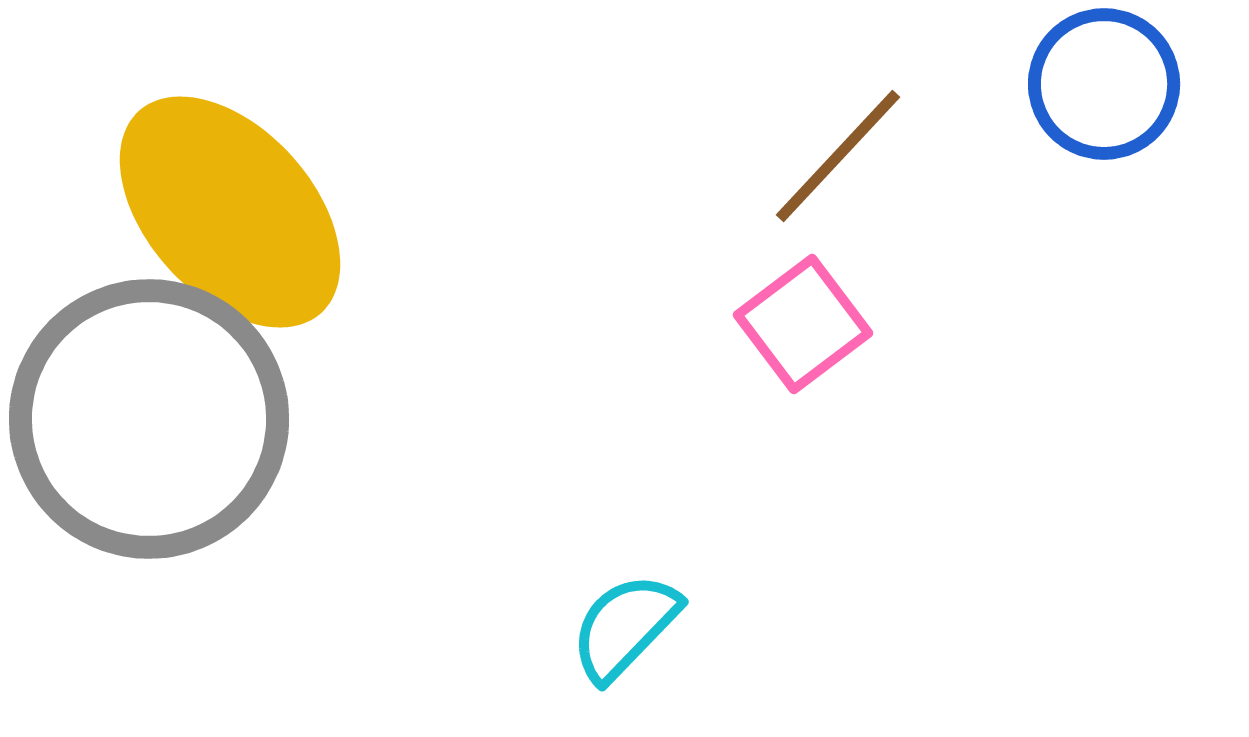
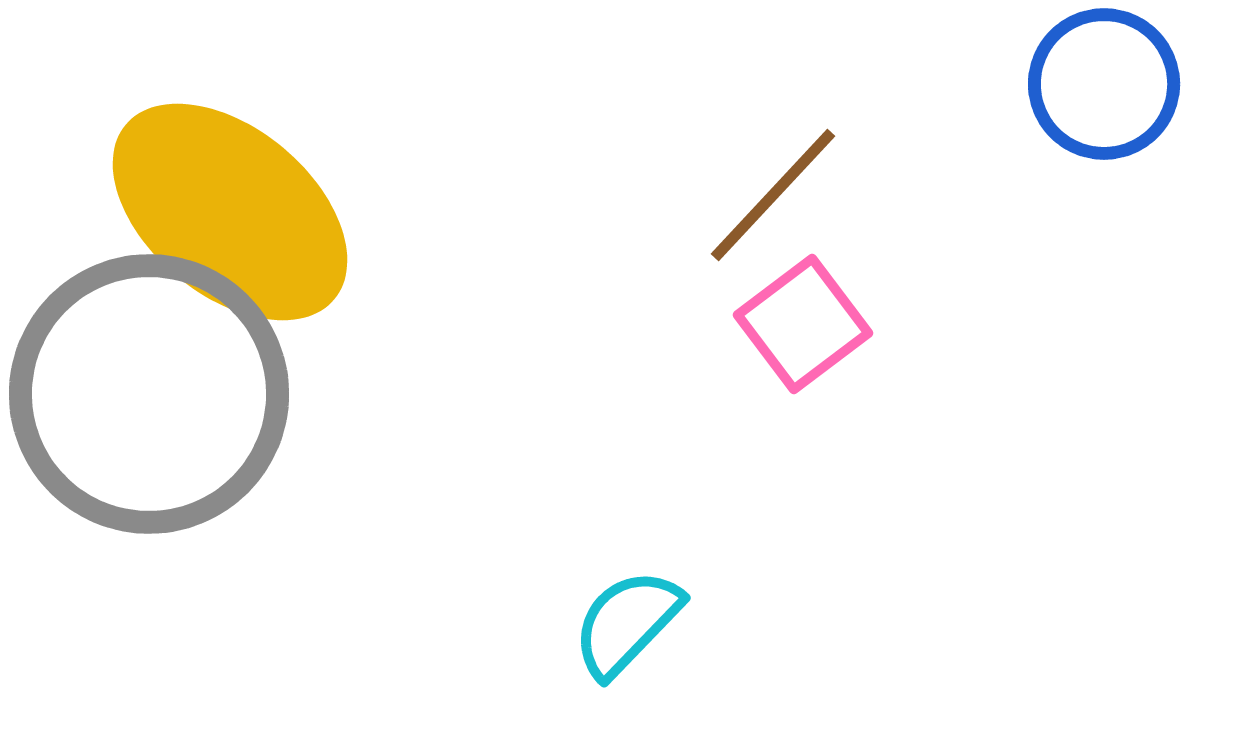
brown line: moved 65 px left, 39 px down
yellow ellipse: rotated 8 degrees counterclockwise
gray circle: moved 25 px up
cyan semicircle: moved 2 px right, 4 px up
